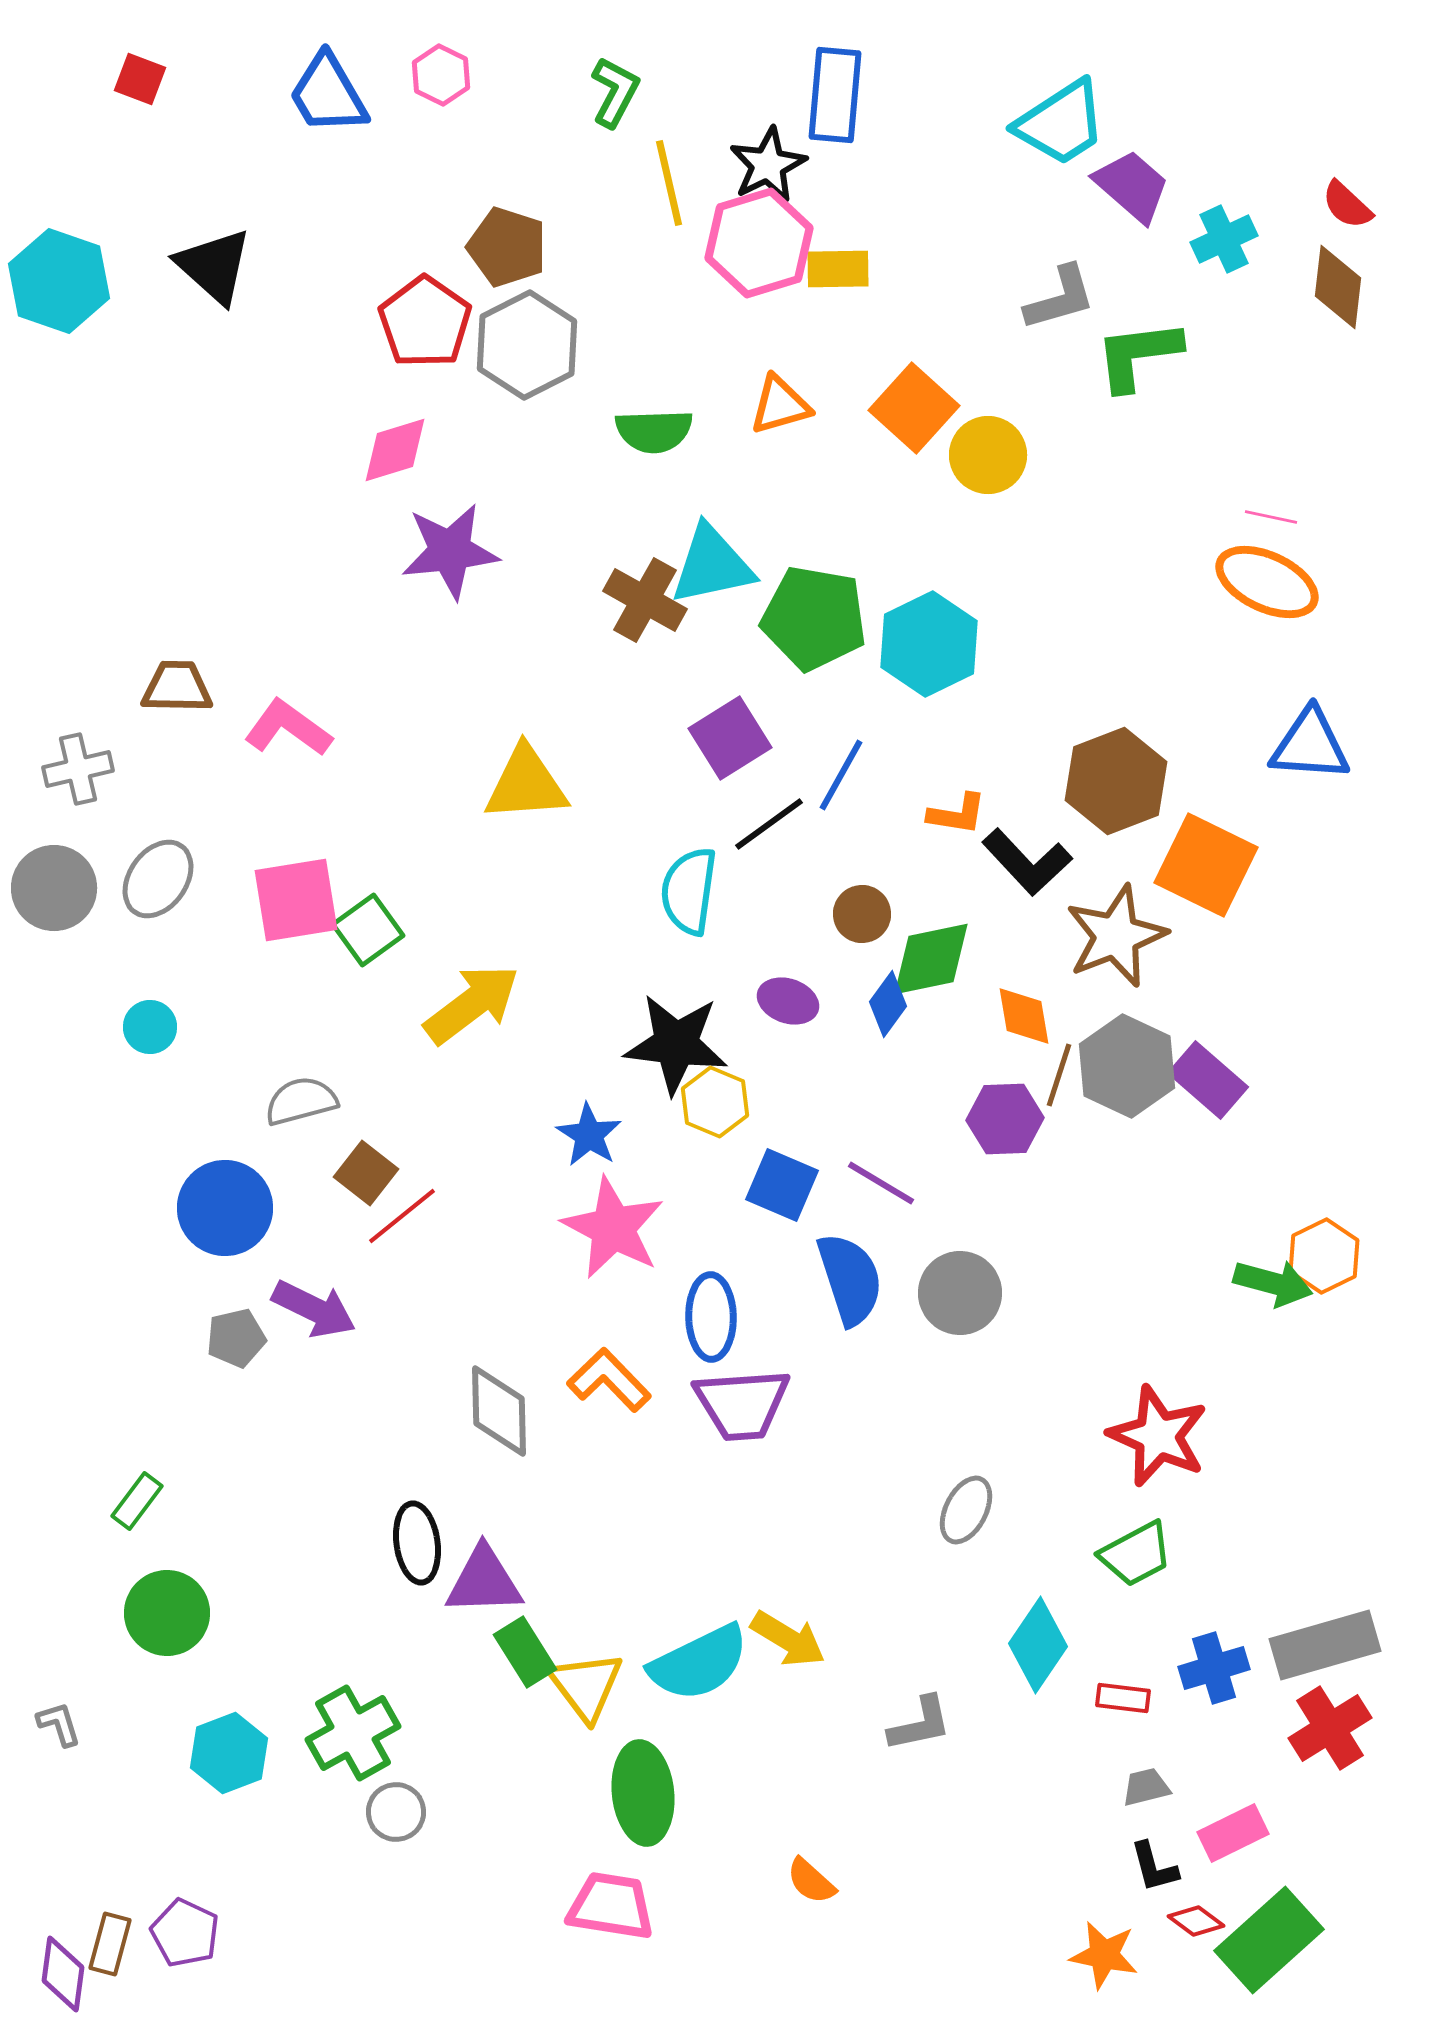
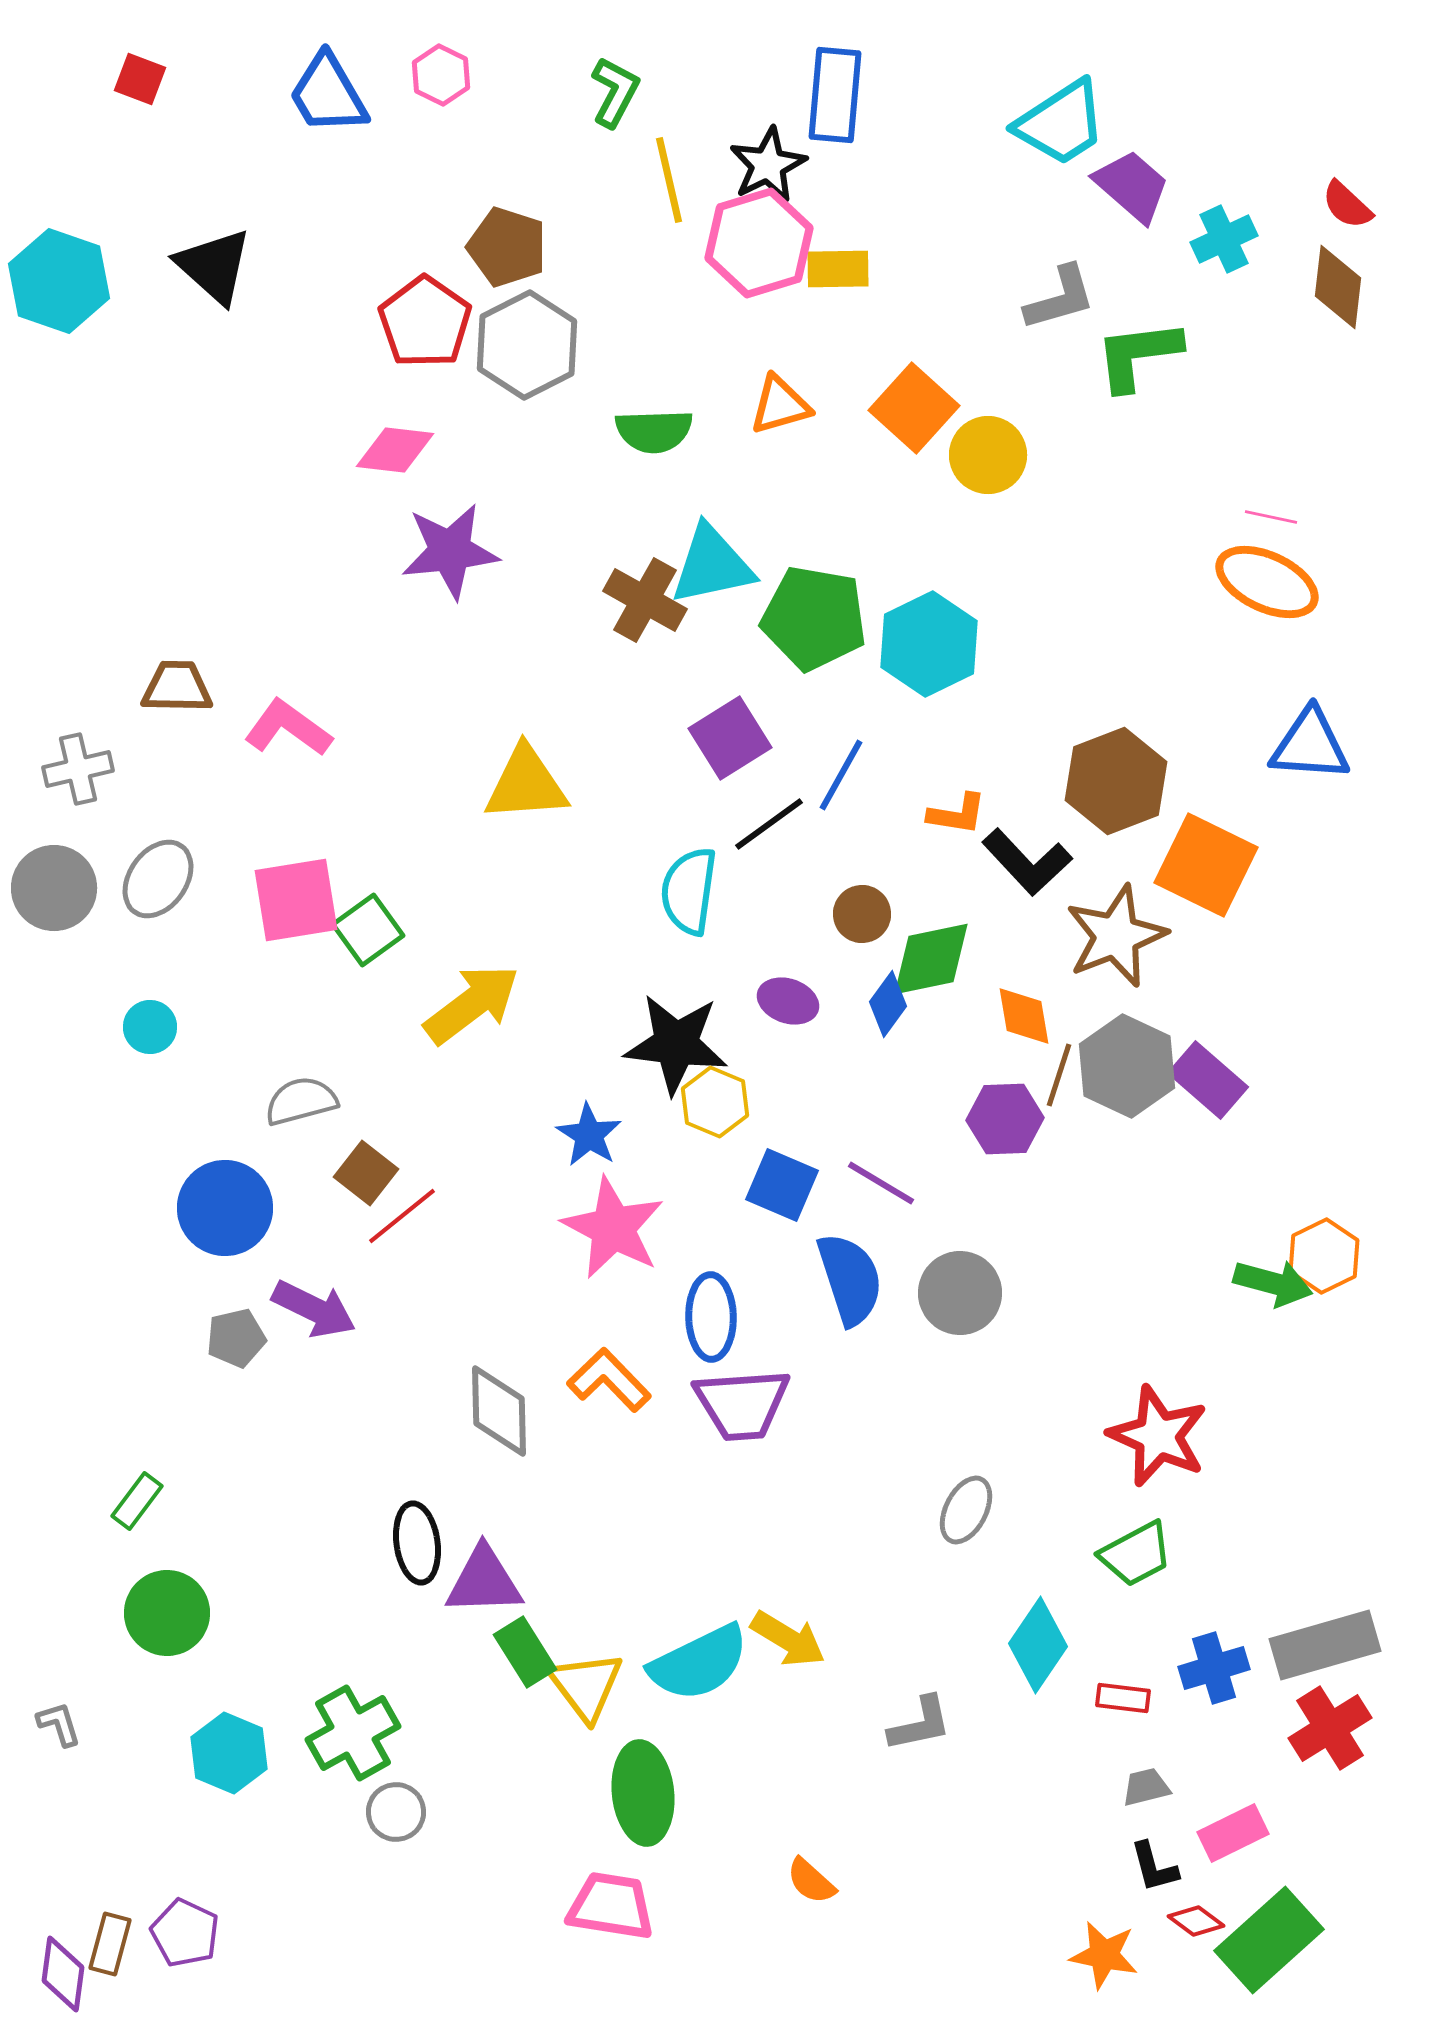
yellow line at (669, 183): moved 3 px up
pink diamond at (395, 450): rotated 24 degrees clockwise
cyan hexagon at (229, 1753): rotated 16 degrees counterclockwise
